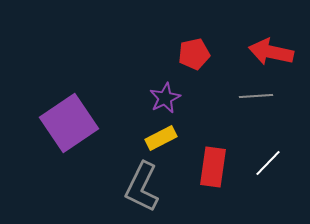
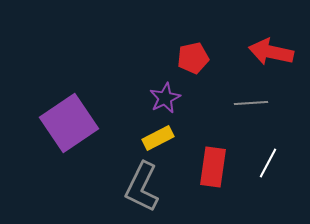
red pentagon: moved 1 px left, 4 px down
gray line: moved 5 px left, 7 px down
yellow rectangle: moved 3 px left
white line: rotated 16 degrees counterclockwise
